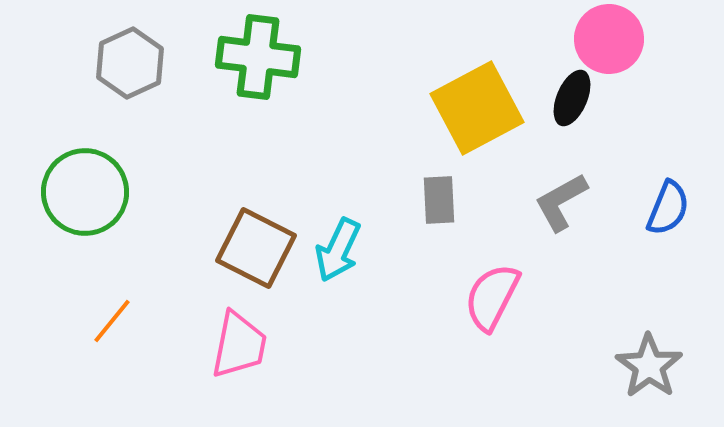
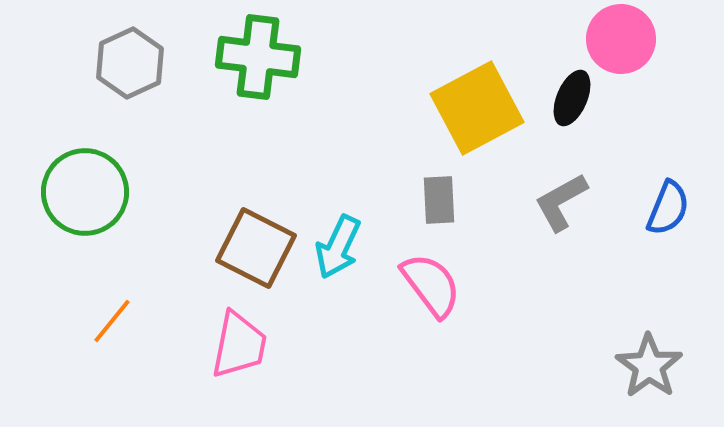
pink circle: moved 12 px right
cyan arrow: moved 3 px up
pink semicircle: moved 61 px left, 12 px up; rotated 116 degrees clockwise
